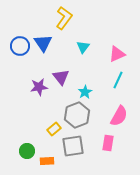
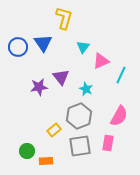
yellow L-shape: rotated 20 degrees counterclockwise
blue circle: moved 2 px left, 1 px down
pink triangle: moved 16 px left, 7 px down
cyan line: moved 3 px right, 5 px up
cyan star: moved 1 px right, 3 px up; rotated 16 degrees counterclockwise
gray hexagon: moved 2 px right, 1 px down
yellow rectangle: moved 1 px down
gray square: moved 7 px right
orange rectangle: moved 1 px left
